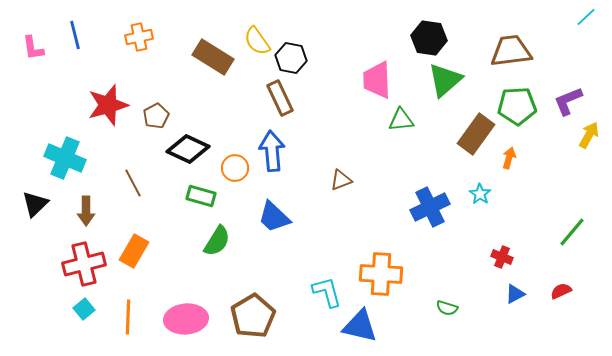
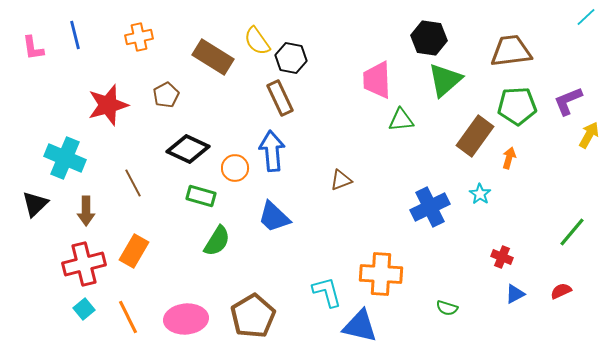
brown pentagon at (156, 116): moved 10 px right, 21 px up
brown rectangle at (476, 134): moved 1 px left, 2 px down
orange line at (128, 317): rotated 28 degrees counterclockwise
